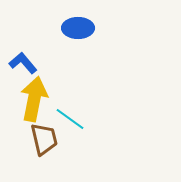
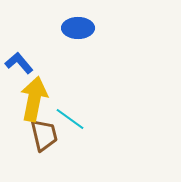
blue L-shape: moved 4 px left
brown trapezoid: moved 4 px up
